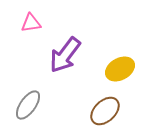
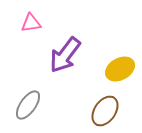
brown ellipse: rotated 12 degrees counterclockwise
